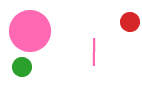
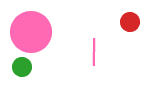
pink circle: moved 1 px right, 1 px down
